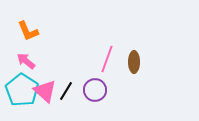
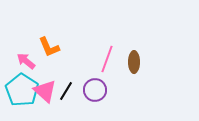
orange L-shape: moved 21 px right, 16 px down
